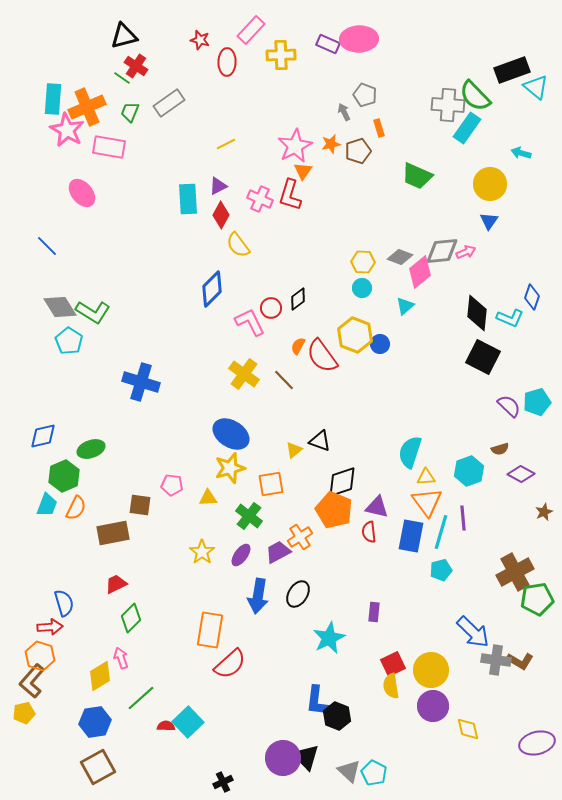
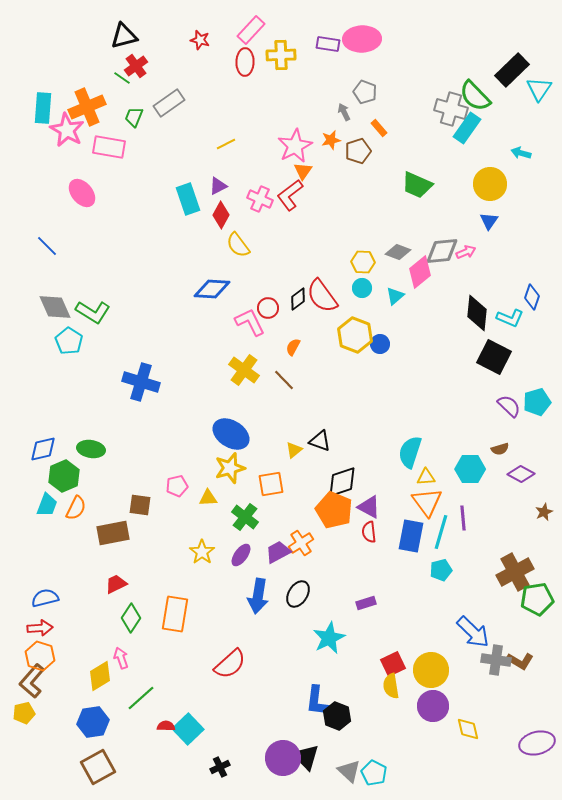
pink ellipse at (359, 39): moved 3 px right
purple rectangle at (328, 44): rotated 15 degrees counterclockwise
red ellipse at (227, 62): moved 18 px right
red cross at (136, 66): rotated 20 degrees clockwise
black rectangle at (512, 70): rotated 24 degrees counterclockwise
cyan triangle at (536, 87): moved 3 px right, 2 px down; rotated 24 degrees clockwise
gray pentagon at (365, 95): moved 3 px up
cyan rectangle at (53, 99): moved 10 px left, 9 px down
gray cross at (448, 105): moved 3 px right, 4 px down; rotated 12 degrees clockwise
green trapezoid at (130, 112): moved 4 px right, 5 px down
orange rectangle at (379, 128): rotated 24 degrees counterclockwise
orange star at (331, 144): moved 4 px up
green trapezoid at (417, 176): moved 9 px down
red L-shape at (290, 195): rotated 36 degrees clockwise
cyan rectangle at (188, 199): rotated 16 degrees counterclockwise
gray diamond at (400, 257): moved 2 px left, 5 px up
blue diamond at (212, 289): rotated 48 degrees clockwise
cyan triangle at (405, 306): moved 10 px left, 10 px up
gray diamond at (60, 307): moved 5 px left; rotated 8 degrees clockwise
red circle at (271, 308): moved 3 px left
orange semicircle at (298, 346): moved 5 px left, 1 px down
red semicircle at (322, 356): moved 60 px up
black square at (483, 357): moved 11 px right
yellow cross at (244, 374): moved 4 px up
blue diamond at (43, 436): moved 13 px down
green ellipse at (91, 449): rotated 28 degrees clockwise
cyan hexagon at (469, 471): moved 1 px right, 2 px up; rotated 20 degrees clockwise
pink pentagon at (172, 485): moved 5 px right, 1 px down; rotated 20 degrees counterclockwise
purple triangle at (377, 507): moved 8 px left; rotated 15 degrees clockwise
green cross at (249, 516): moved 4 px left, 1 px down
orange cross at (300, 537): moved 1 px right, 6 px down
blue semicircle at (64, 603): moved 19 px left, 5 px up; rotated 88 degrees counterclockwise
purple rectangle at (374, 612): moved 8 px left, 9 px up; rotated 66 degrees clockwise
green diamond at (131, 618): rotated 12 degrees counterclockwise
red arrow at (50, 627): moved 10 px left, 1 px down
orange rectangle at (210, 630): moved 35 px left, 16 px up
blue hexagon at (95, 722): moved 2 px left
cyan square at (188, 722): moved 7 px down
black cross at (223, 782): moved 3 px left, 15 px up
